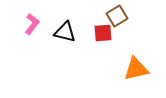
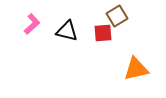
pink L-shape: rotated 10 degrees clockwise
black triangle: moved 2 px right, 1 px up
